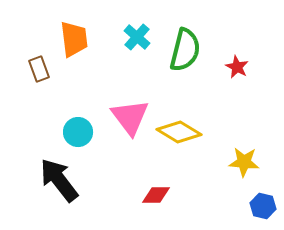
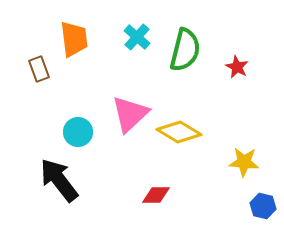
pink triangle: moved 3 px up; rotated 24 degrees clockwise
